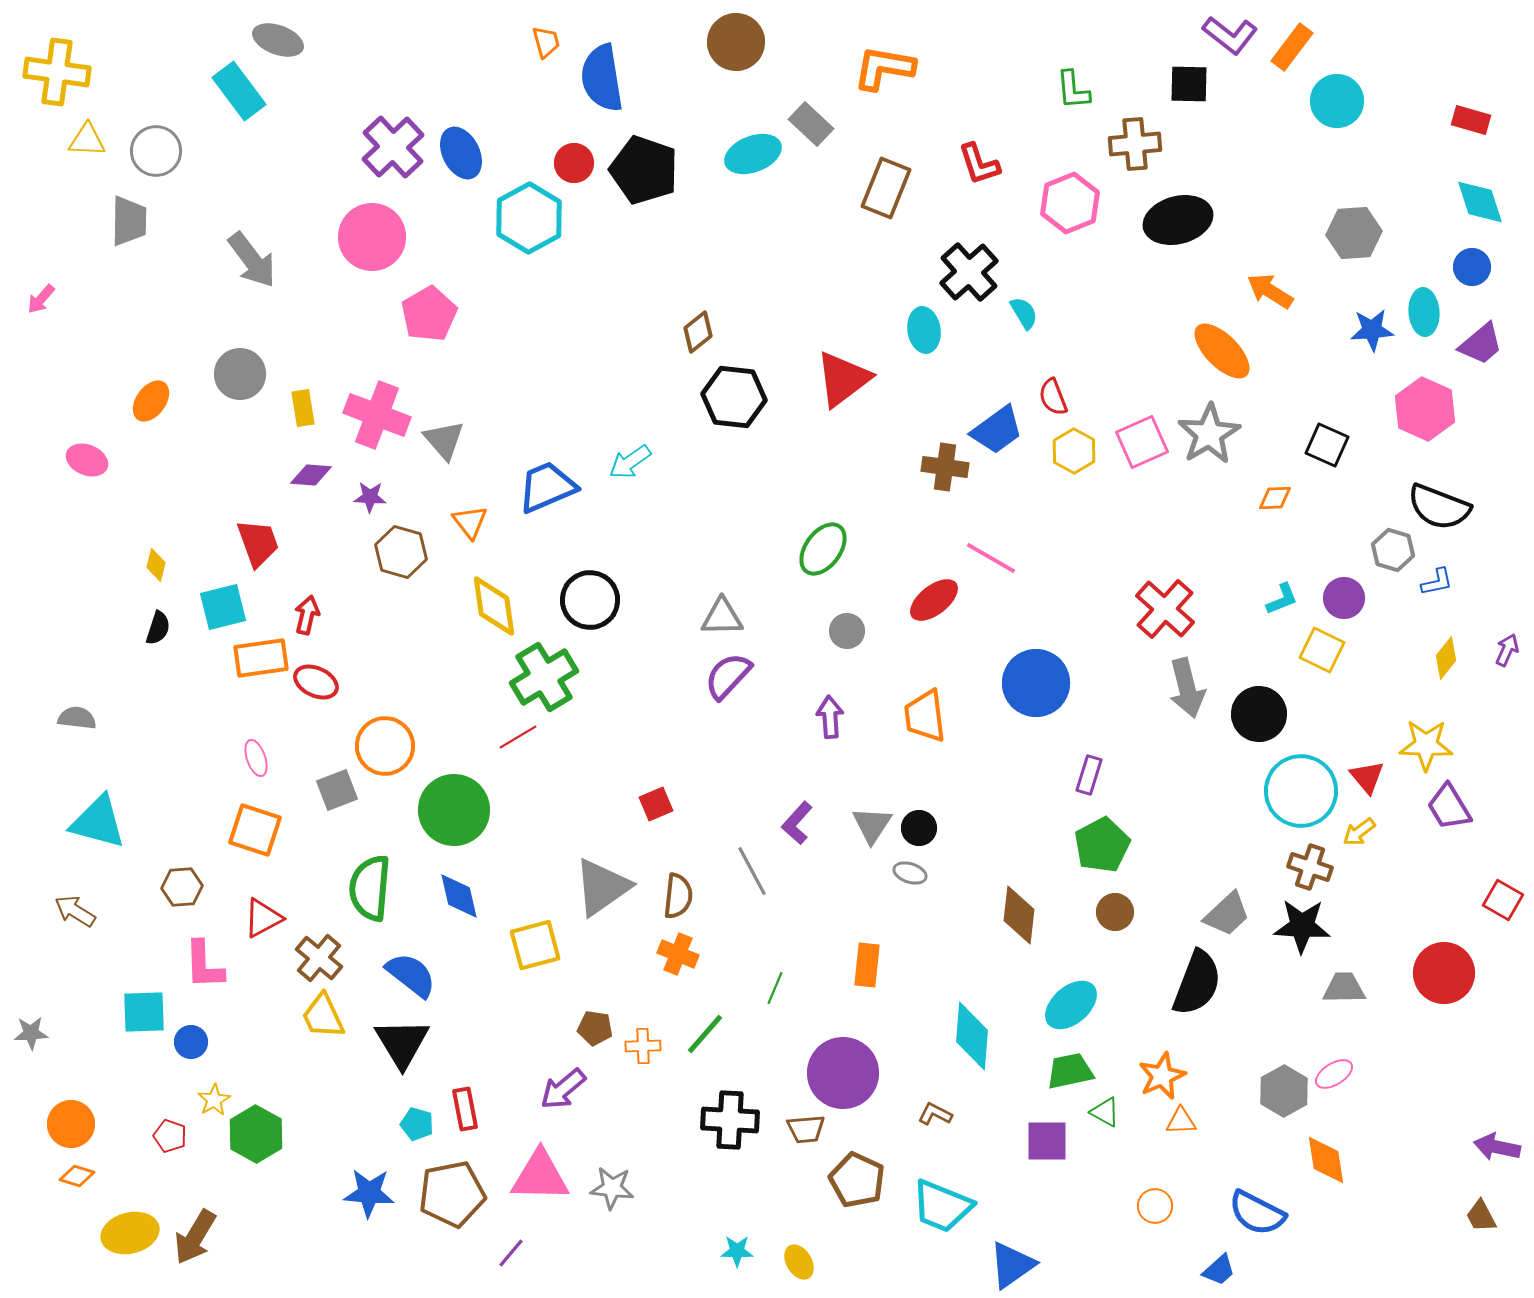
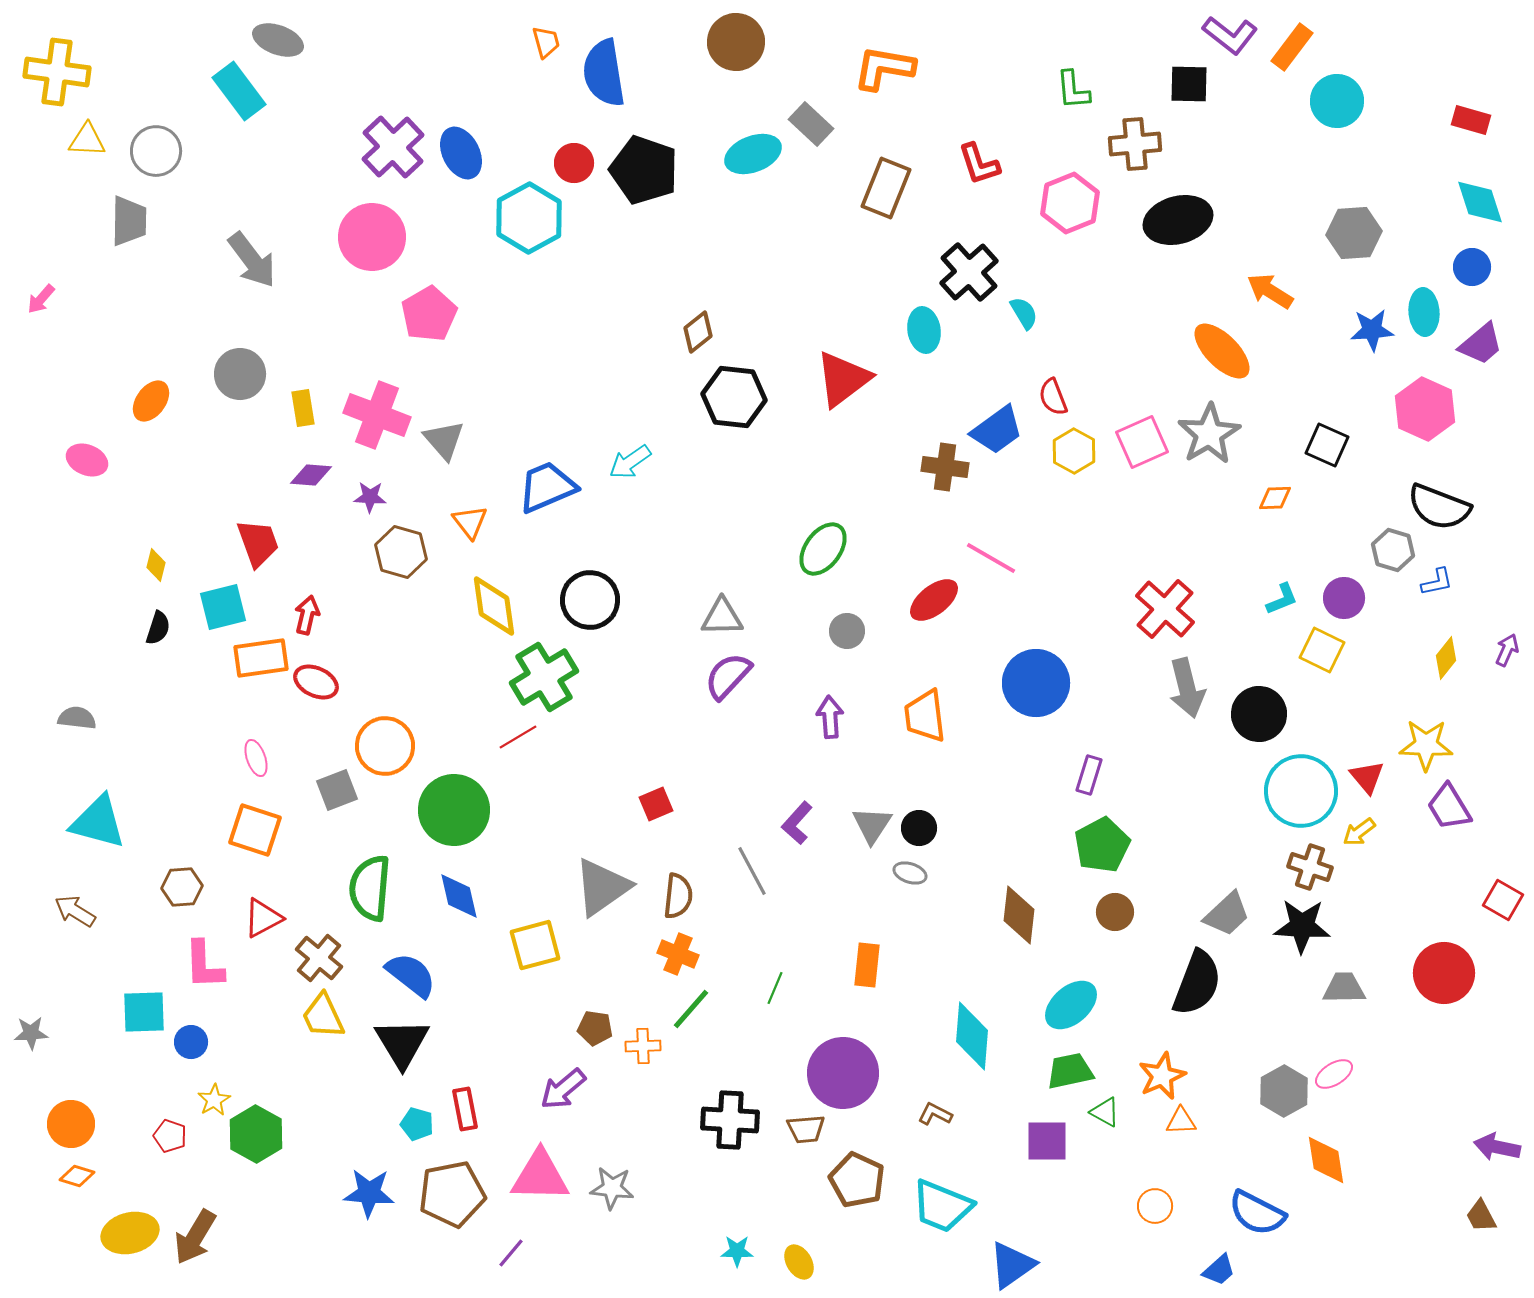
blue semicircle at (602, 78): moved 2 px right, 5 px up
green line at (705, 1034): moved 14 px left, 25 px up
